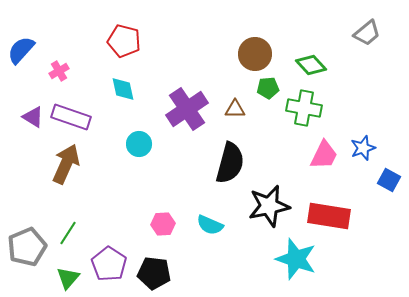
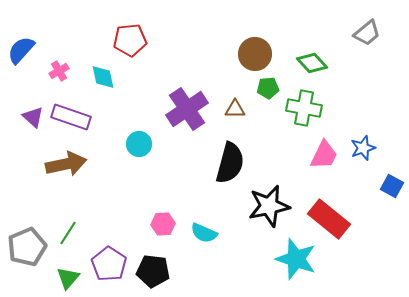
red pentagon: moved 6 px right, 1 px up; rotated 20 degrees counterclockwise
green diamond: moved 1 px right, 2 px up
cyan diamond: moved 20 px left, 12 px up
purple triangle: rotated 10 degrees clockwise
brown arrow: rotated 54 degrees clockwise
blue square: moved 3 px right, 6 px down
red rectangle: moved 3 px down; rotated 30 degrees clockwise
cyan semicircle: moved 6 px left, 8 px down
black pentagon: moved 1 px left, 2 px up
